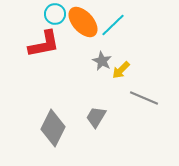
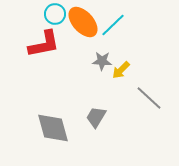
gray star: rotated 24 degrees counterclockwise
gray line: moved 5 px right; rotated 20 degrees clockwise
gray diamond: rotated 42 degrees counterclockwise
